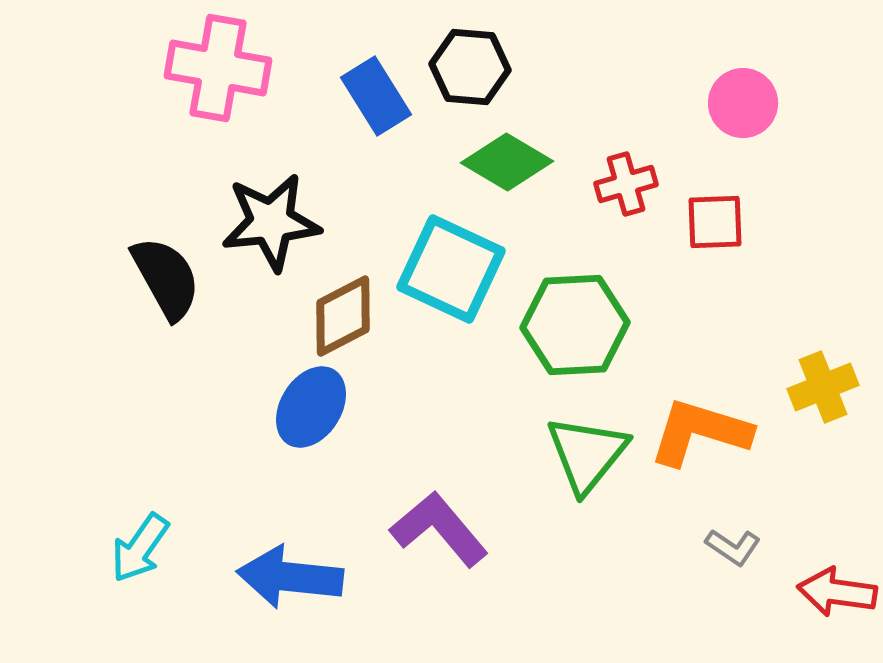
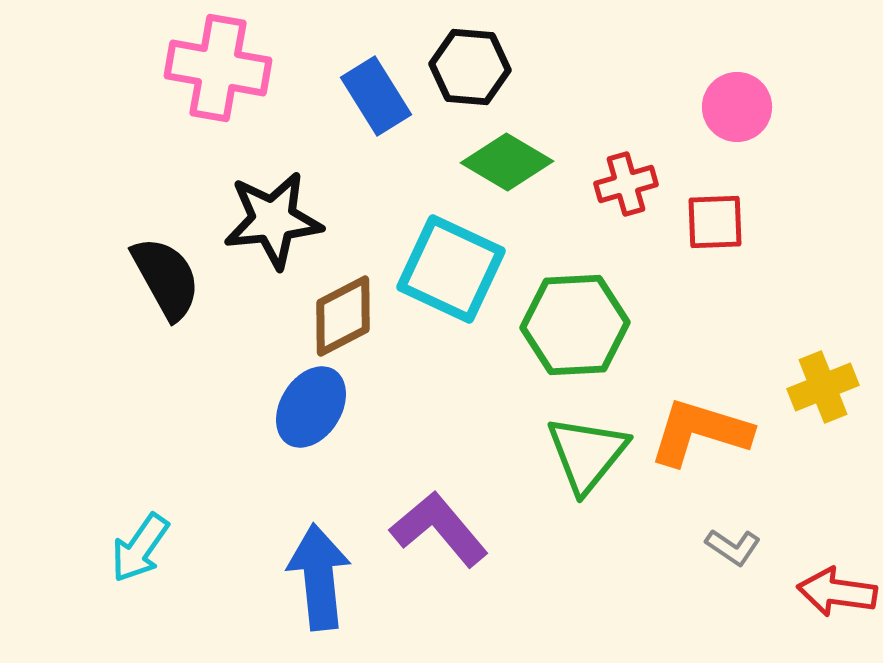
pink circle: moved 6 px left, 4 px down
black star: moved 2 px right, 2 px up
blue arrow: moved 29 px right; rotated 78 degrees clockwise
